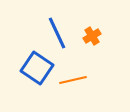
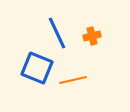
orange cross: rotated 18 degrees clockwise
blue square: rotated 12 degrees counterclockwise
